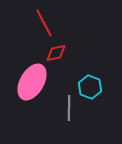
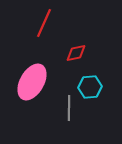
red line: rotated 52 degrees clockwise
red diamond: moved 20 px right
cyan hexagon: rotated 25 degrees counterclockwise
